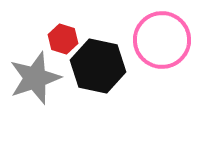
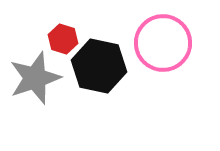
pink circle: moved 1 px right, 3 px down
black hexagon: moved 1 px right
